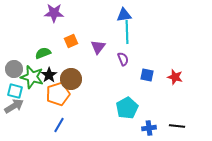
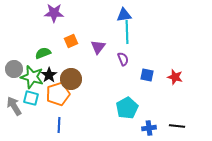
cyan square: moved 16 px right, 7 px down
gray arrow: rotated 90 degrees counterclockwise
blue line: rotated 28 degrees counterclockwise
